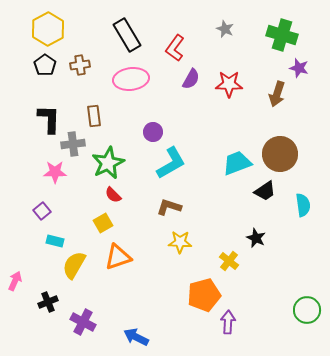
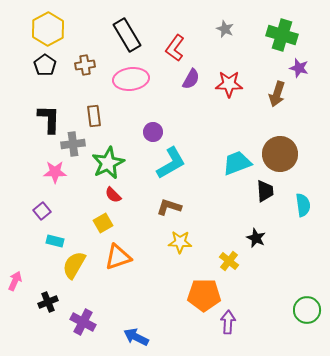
brown cross: moved 5 px right
black trapezoid: rotated 60 degrees counterclockwise
orange pentagon: rotated 16 degrees clockwise
